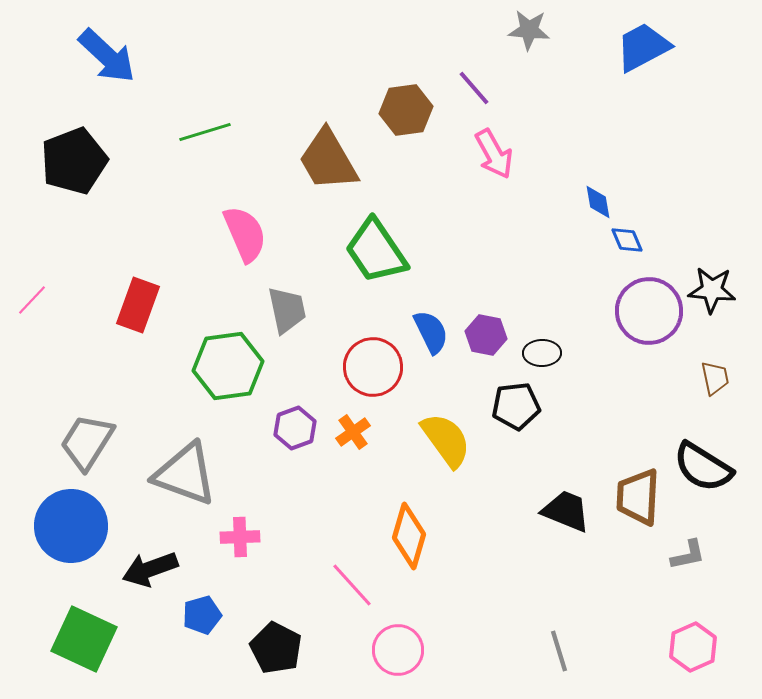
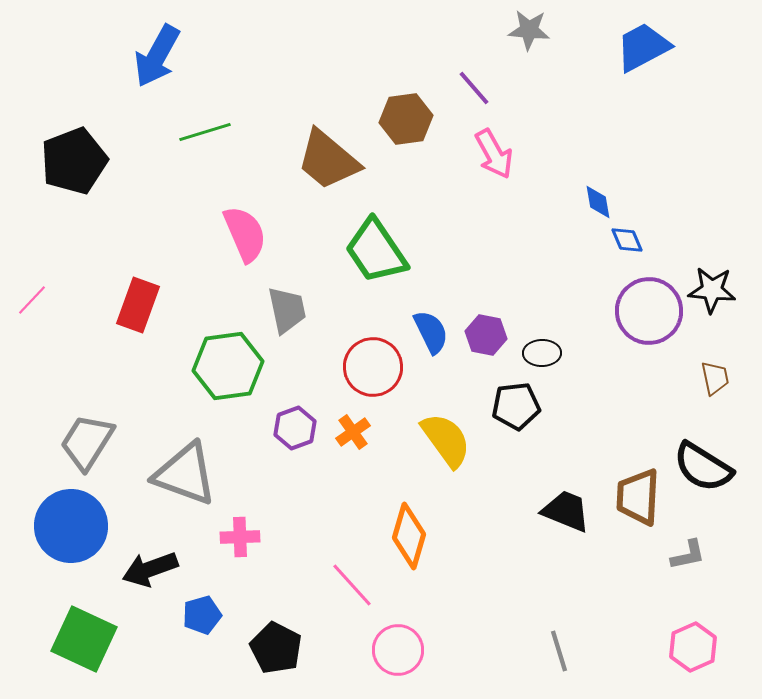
blue arrow at (107, 56): moved 50 px right; rotated 76 degrees clockwise
brown hexagon at (406, 110): moved 9 px down
brown trapezoid at (328, 160): rotated 20 degrees counterclockwise
